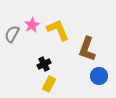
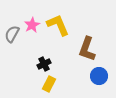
yellow L-shape: moved 5 px up
